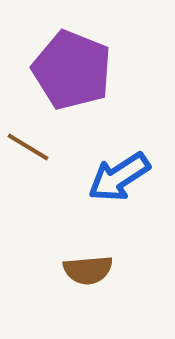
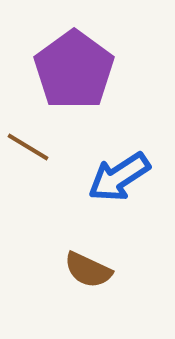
purple pentagon: moved 2 px right; rotated 14 degrees clockwise
brown semicircle: rotated 30 degrees clockwise
